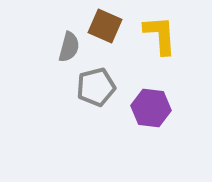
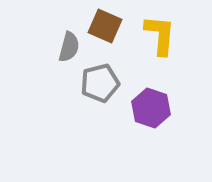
yellow L-shape: rotated 9 degrees clockwise
gray pentagon: moved 4 px right, 4 px up
purple hexagon: rotated 12 degrees clockwise
